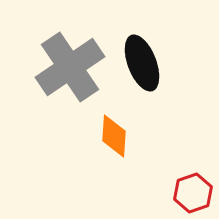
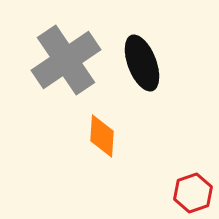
gray cross: moved 4 px left, 7 px up
orange diamond: moved 12 px left
